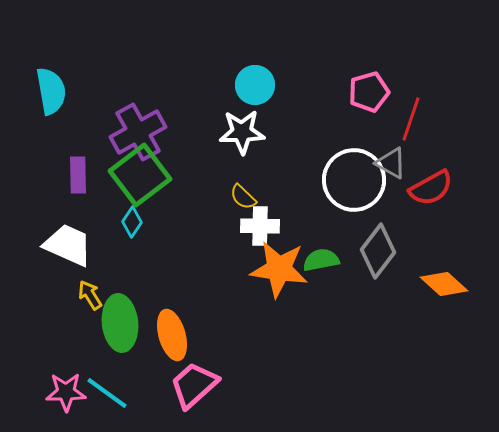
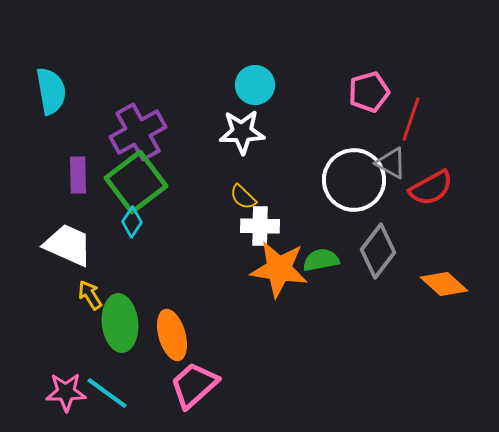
green square: moved 4 px left, 7 px down
